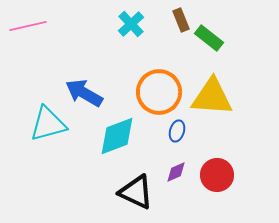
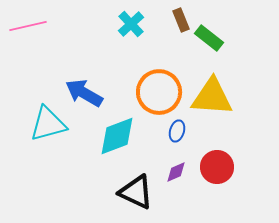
red circle: moved 8 px up
